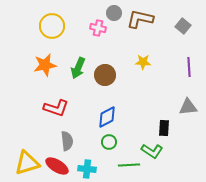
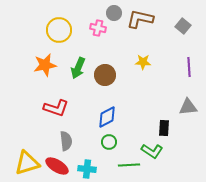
yellow circle: moved 7 px right, 4 px down
gray semicircle: moved 1 px left
